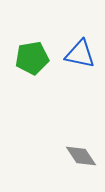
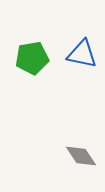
blue triangle: moved 2 px right
